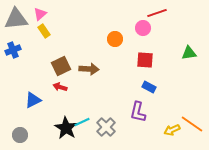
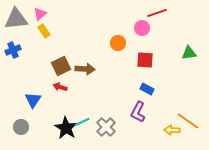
pink circle: moved 1 px left
orange circle: moved 3 px right, 4 px down
brown arrow: moved 4 px left
blue rectangle: moved 2 px left, 2 px down
blue triangle: rotated 30 degrees counterclockwise
purple L-shape: rotated 15 degrees clockwise
orange line: moved 4 px left, 3 px up
yellow arrow: rotated 28 degrees clockwise
gray circle: moved 1 px right, 8 px up
